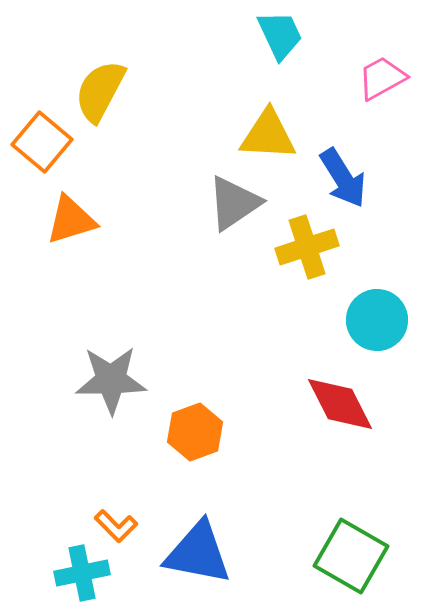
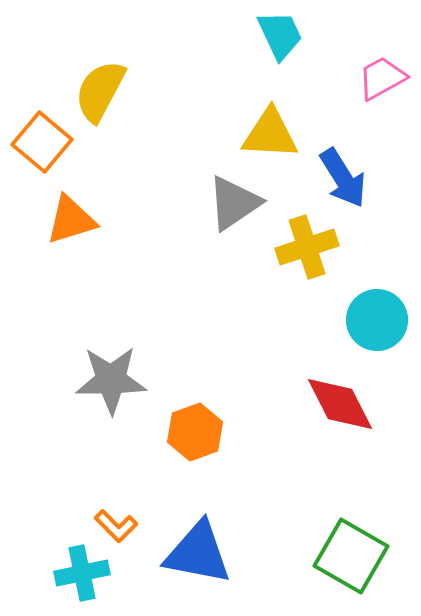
yellow triangle: moved 2 px right, 1 px up
